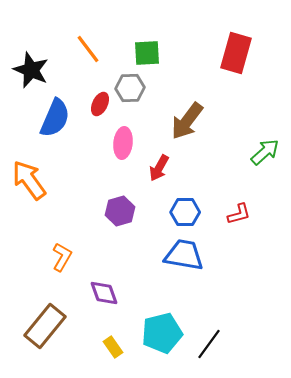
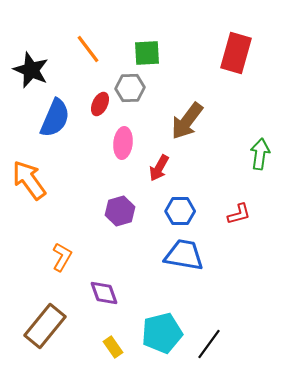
green arrow: moved 5 px left, 2 px down; rotated 40 degrees counterclockwise
blue hexagon: moved 5 px left, 1 px up
